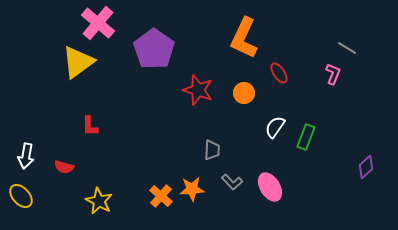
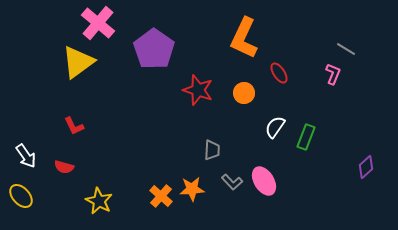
gray line: moved 1 px left, 1 px down
red L-shape: moved 16 px left; rotated 25 degrees counterclockwise
white arrow: rotated 45 degrees counterclockwise
pink ellipse: moved 6 px left, 6 px up
